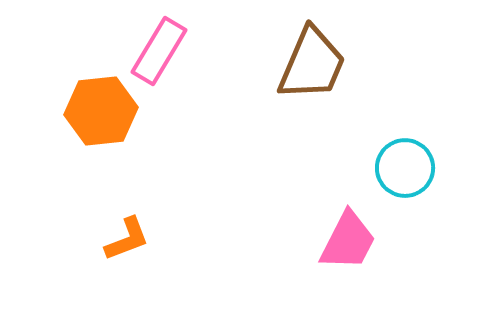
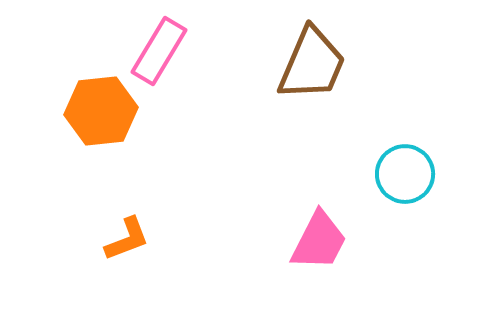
cyan circle: moved 6 px down
pink trapezoid: moved 29 px left
